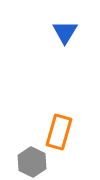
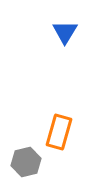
gray hexagon: moved 6 px left; rotated 20 degrees clockwise
